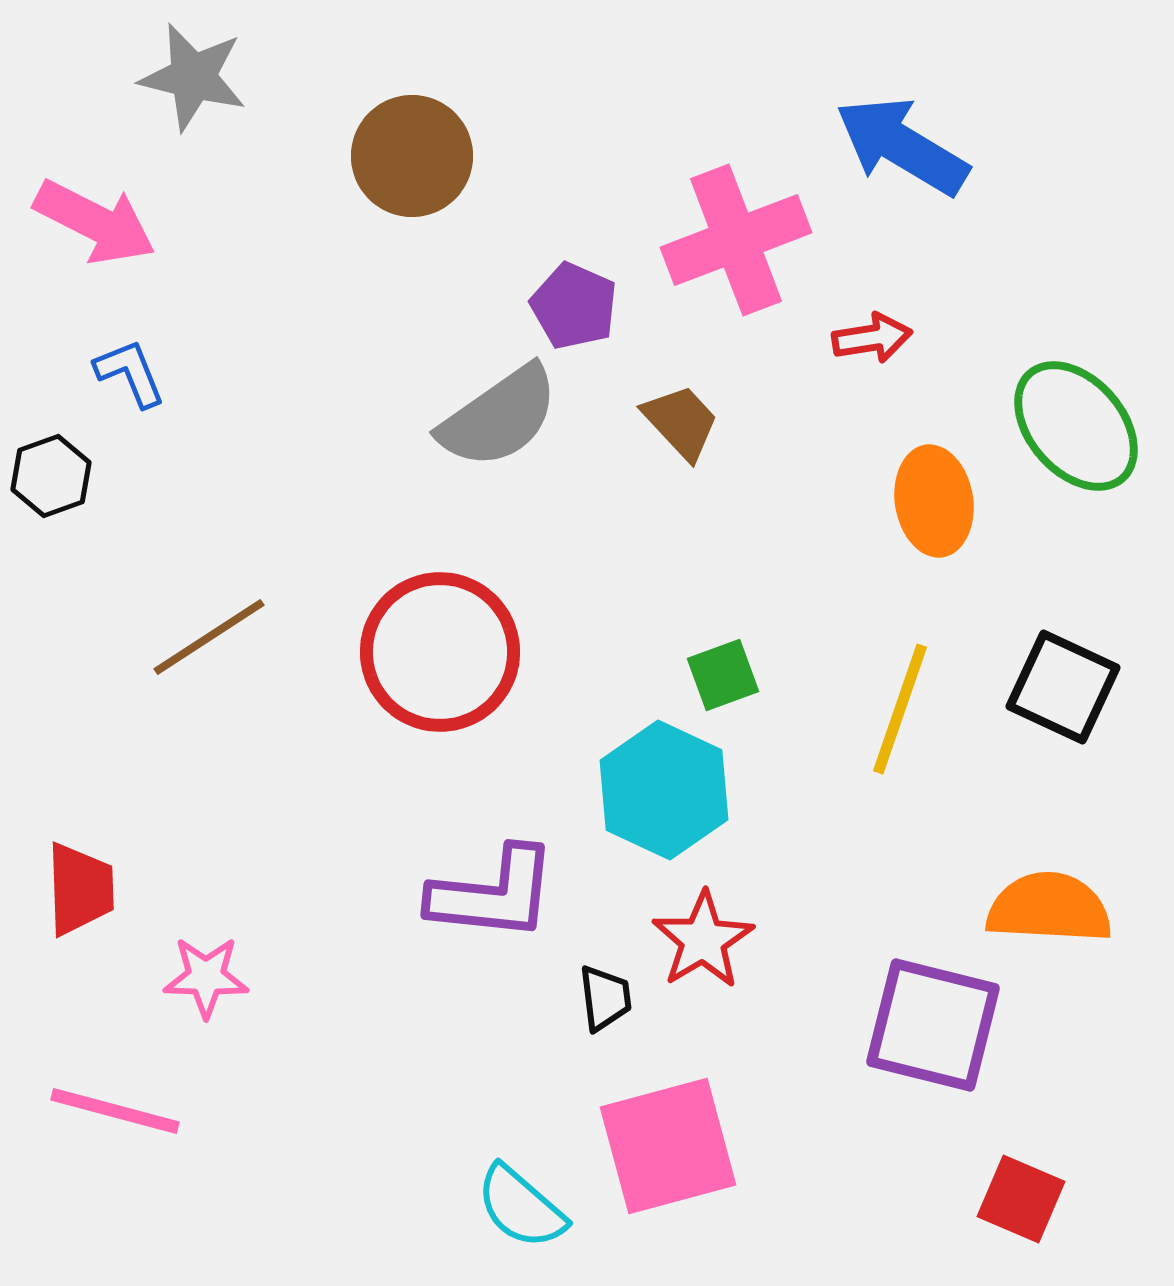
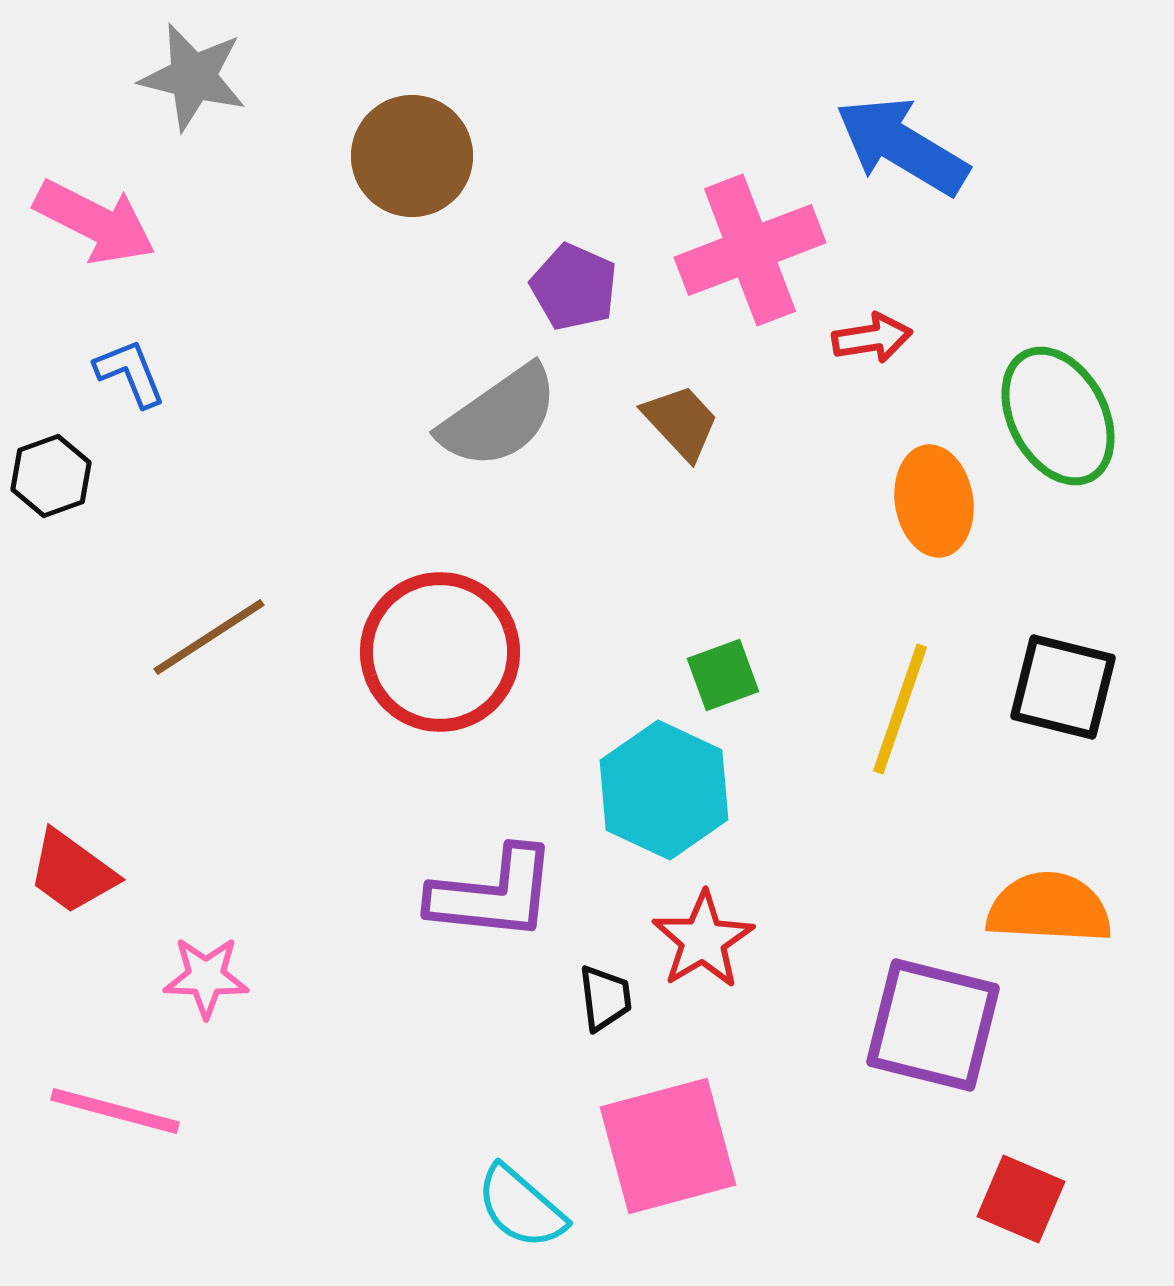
pink cross: moved 14 px right, 10 px down
purple pentagon: moved 19 px up
green ellipse: moved 18 px left, 10 px up; rotated 13 degrees clockwise
black square: rotated 11 degrees counterclockwise
red trapezoid: moved 8 px left, 17 px up; rotated 128 degrees clockwise
